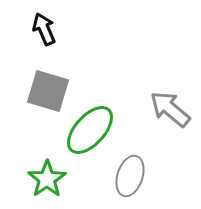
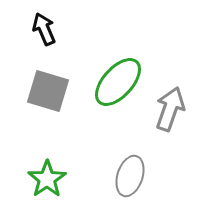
gray arrow: rotated 69 degrees clockwise
green ellipse: moved 28 px right, 48 px up
